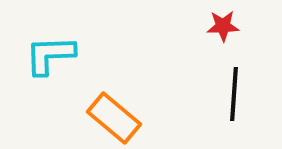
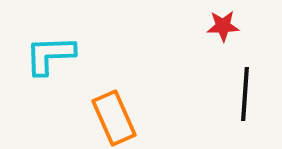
black line: moved 11 px right
orange rectangle: rotated 26 degrees clockwise
